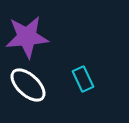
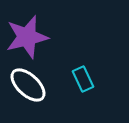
purple star: rotated 9 degrees counterclockwise
